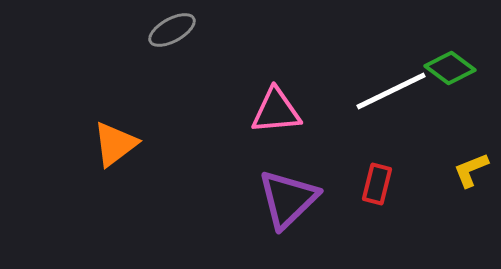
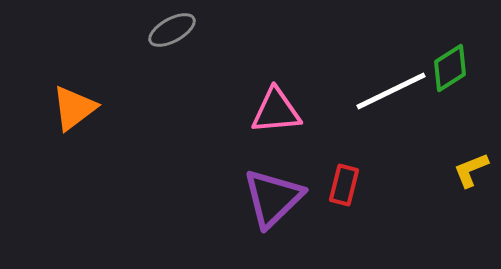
green diamond: rotated 69 degrees counterclockwise
orange triangle: moved 41 px left, 36 px up
red rectangle: moved 33 px left, 1 px down
purple triangle: moved 15 px left, 1 px up
